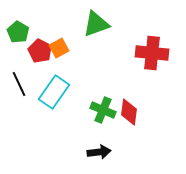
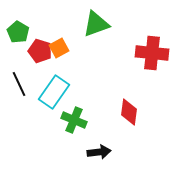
red pentagon: rotated 10 degrees counterclockwise
green cross: moved 29 px left, 10 px down
